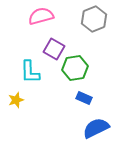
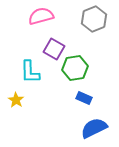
yellow star: rotated 21 degrees counterclockwise
blue semicircle: moved 2 px left
